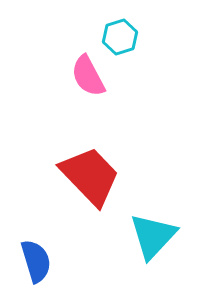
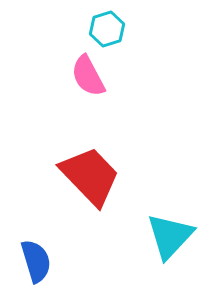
cyan hexagon: moved 13 px left, 8 px up
cyan triangle: moved 17 px right
